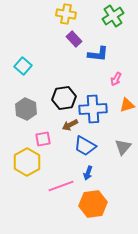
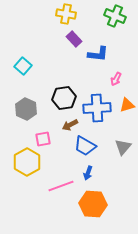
green cross: moved 2 px right; rotated 35 degrees counterclockwise
blue cross: moved 4 px right, 1 px up
orange hexagon: rotated 12 degrees clockwise
